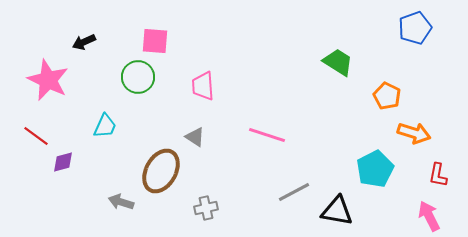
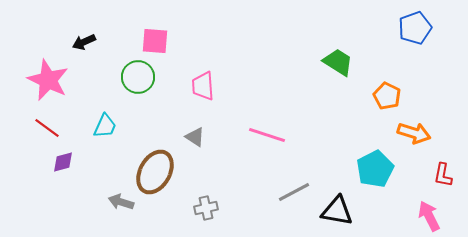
red line: moved 11 px right, 8 px up
brown ellipse: moved 6 px left, 1 px down
red L-shape: moved 5 px right
